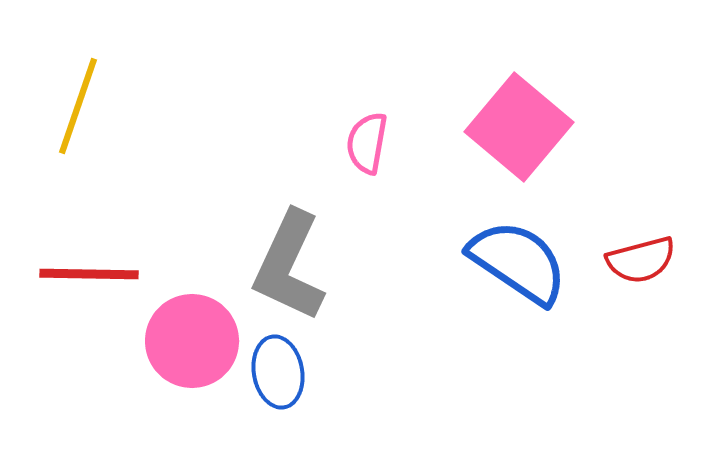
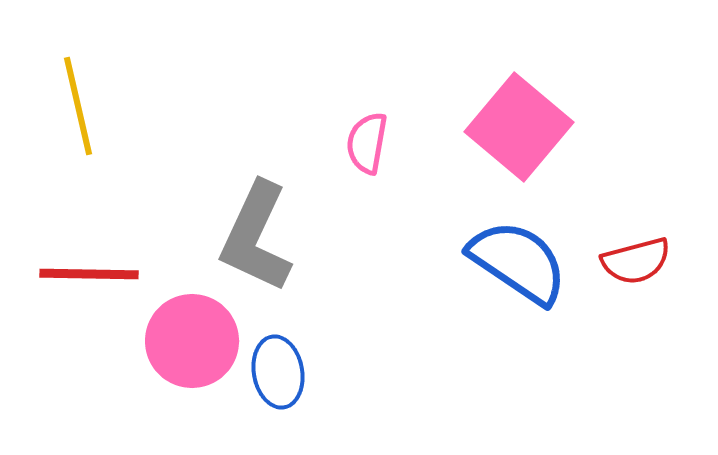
yellow line: rotated 32 degrees counterclockwise
red semicircle: moved 5 px left, 1 px down
gray L-shape: moved 33 px left, 29 px up
